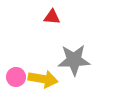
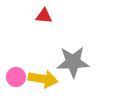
red triangle: moved 8 px left, 1 px up
gray star: moved 1 px left, 2 px down
